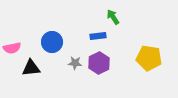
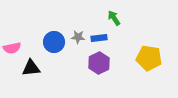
green arrow: moved 1 px right, 1 px down
blue rectangle: moved 1 px right, 2 px down
blue circle: moved 2 px right
gray star: moved 3 px right, 26 px up
